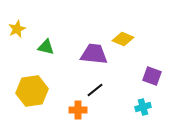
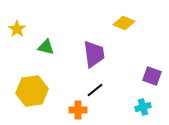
yellow star: rotated 12 degrees counterclockwise
yellow diamond: moved 1 px right, 16 px up
purple trapezoid: rotated 76 degrees clockwise
